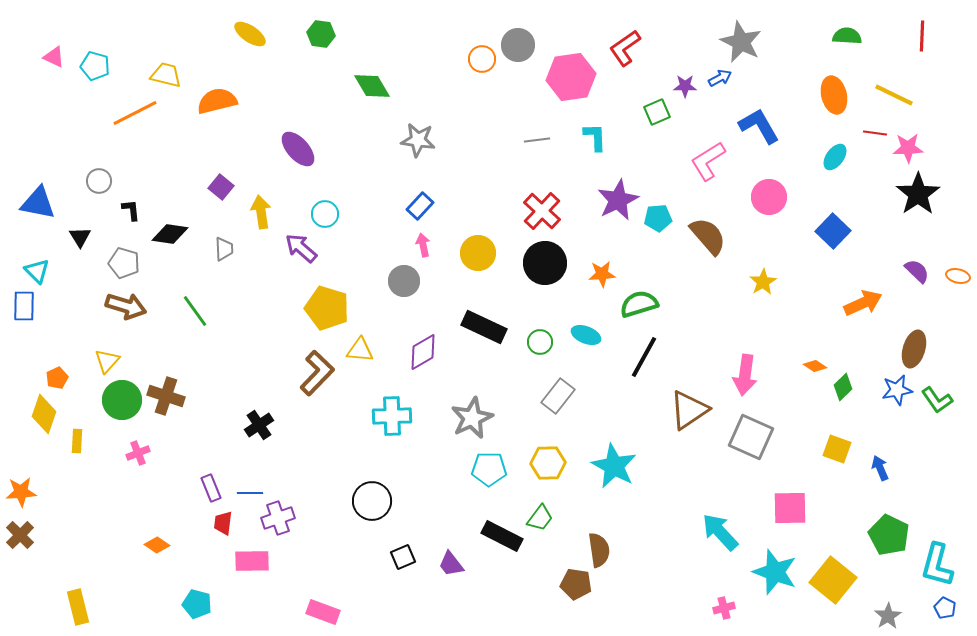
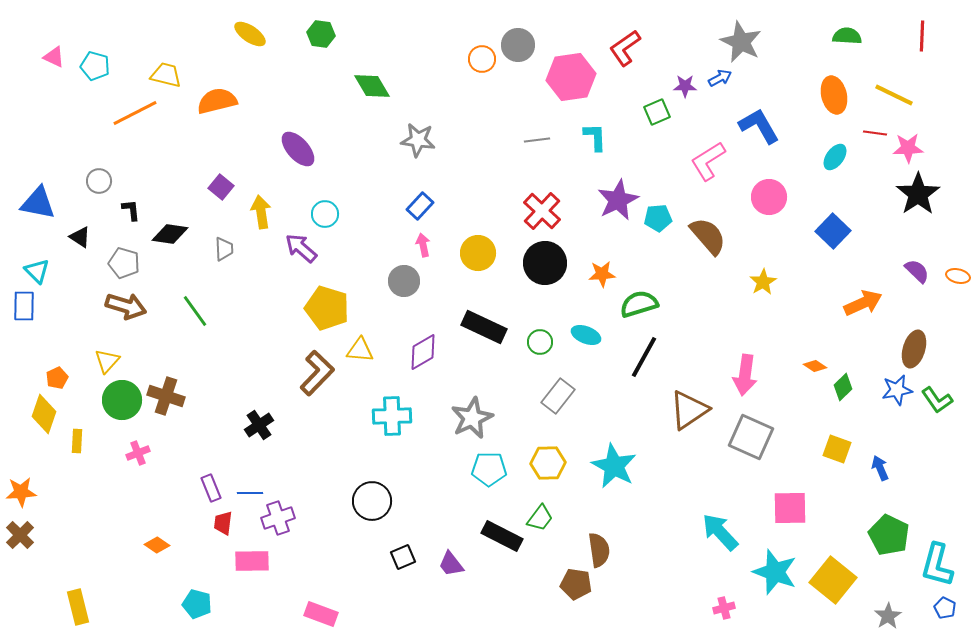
black triangle at (80, 237): rotated 25 degrees counterclockwise
pink rectangle at (323, 612): moved 2 px left, 2 px down
